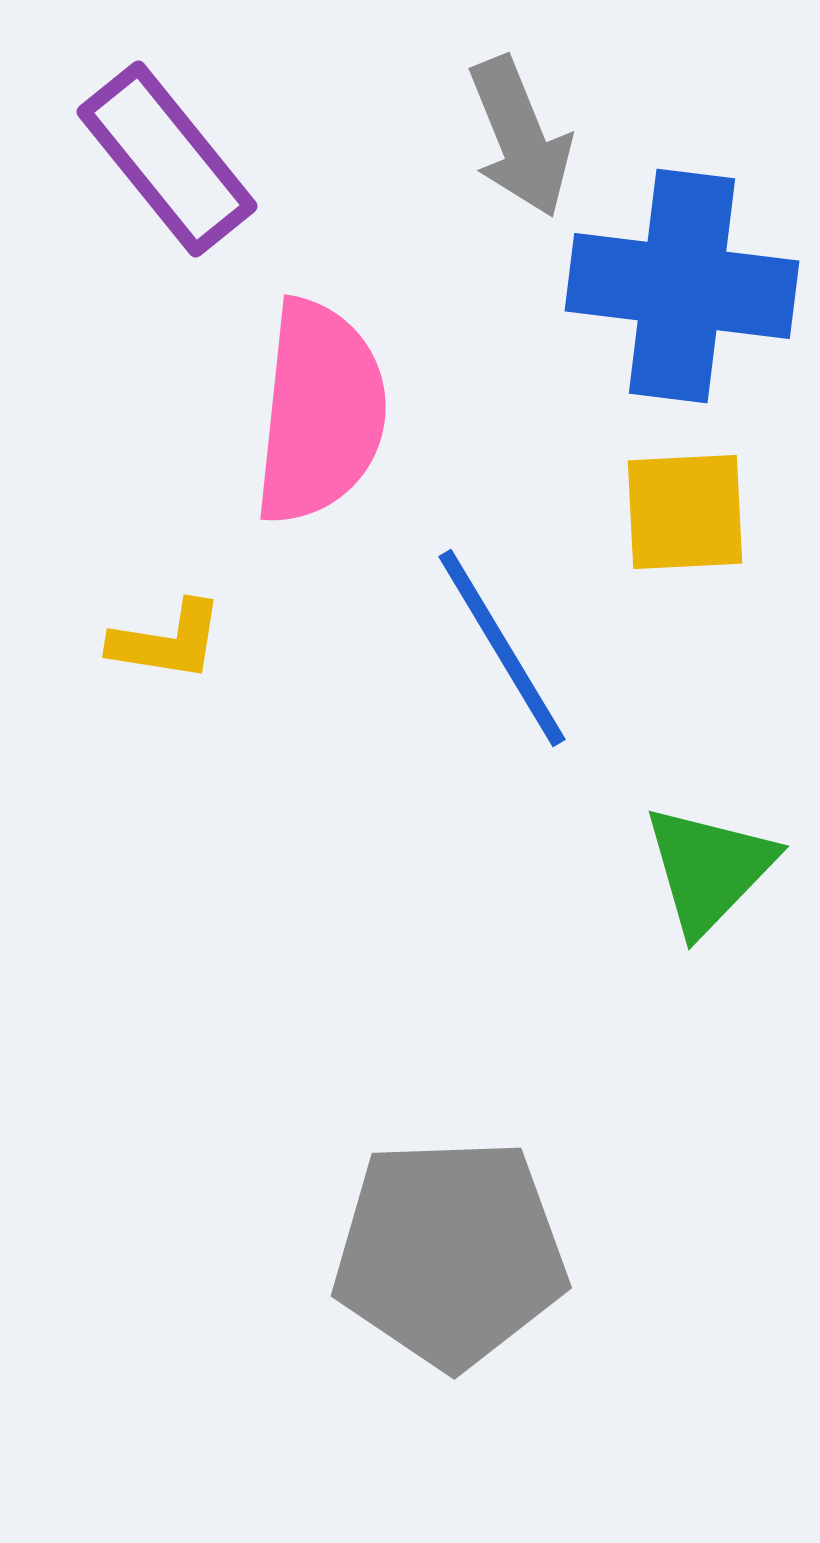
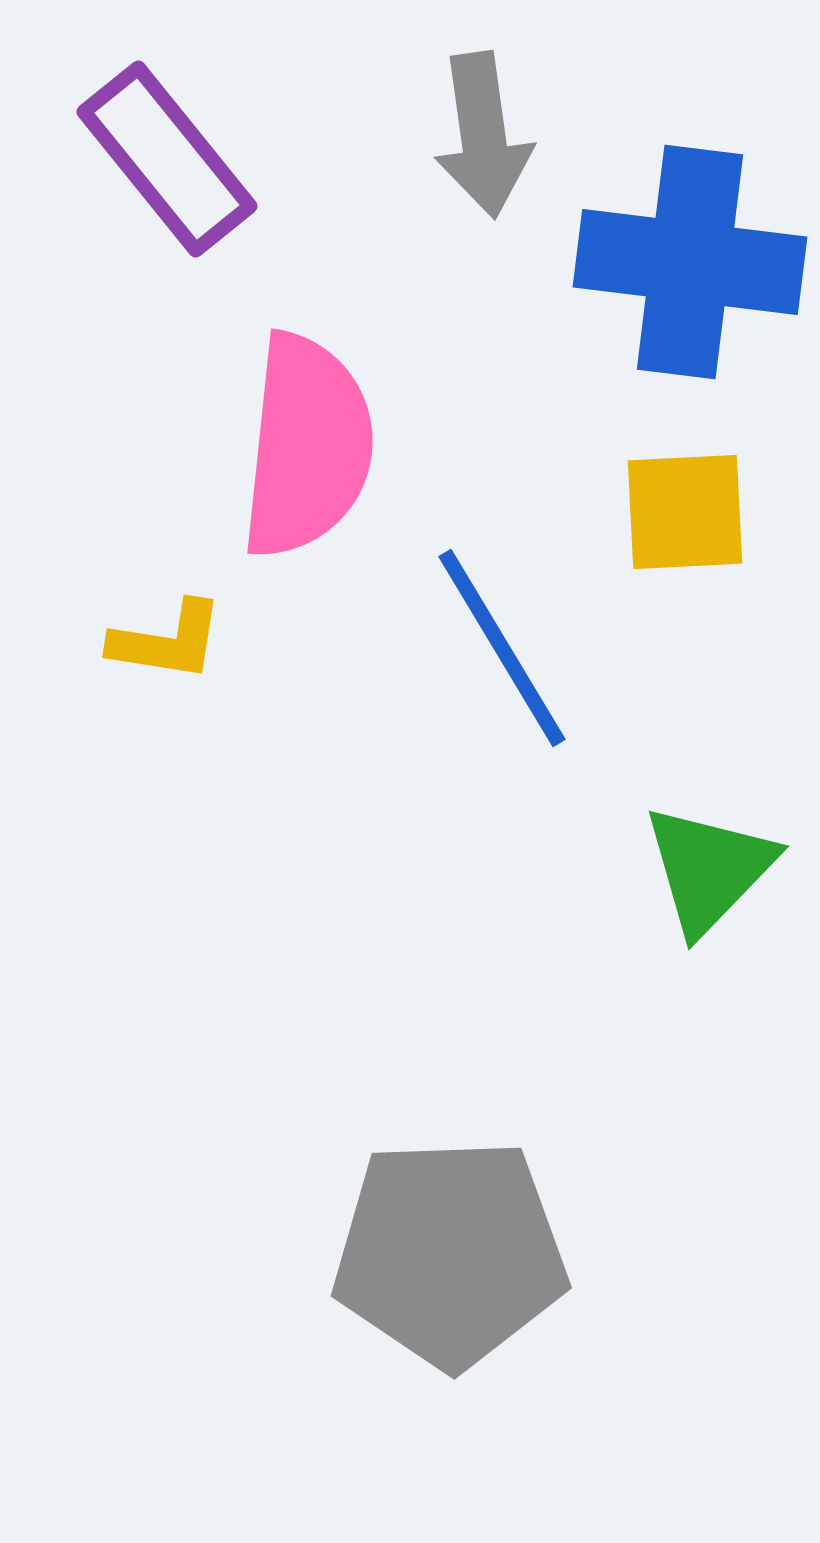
gray arrow: moved 37 px left, 2 px up; rotated 14 degrees clockwise
blue cross: moved 8 px right, 24 px up
pink semicircle: moved 13 px left, 34 px down
